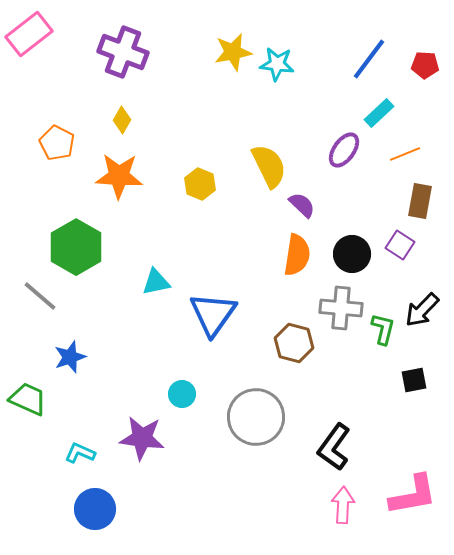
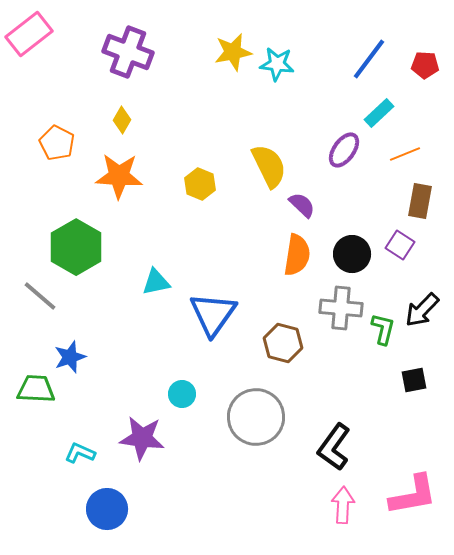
purple cross: moved 5 px right
brown hexagon: moved 11 px left
green trapezoid: moved 8 px right, 10 px up; rotated 21 degrees counterclockwise
blue circle: moved 12 px right
